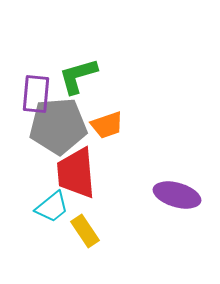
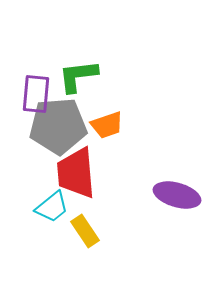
green L-shape: rotated 9 degrees clockwise
